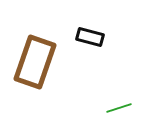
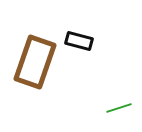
black rectangle: moved 11 px left, 4 px down
